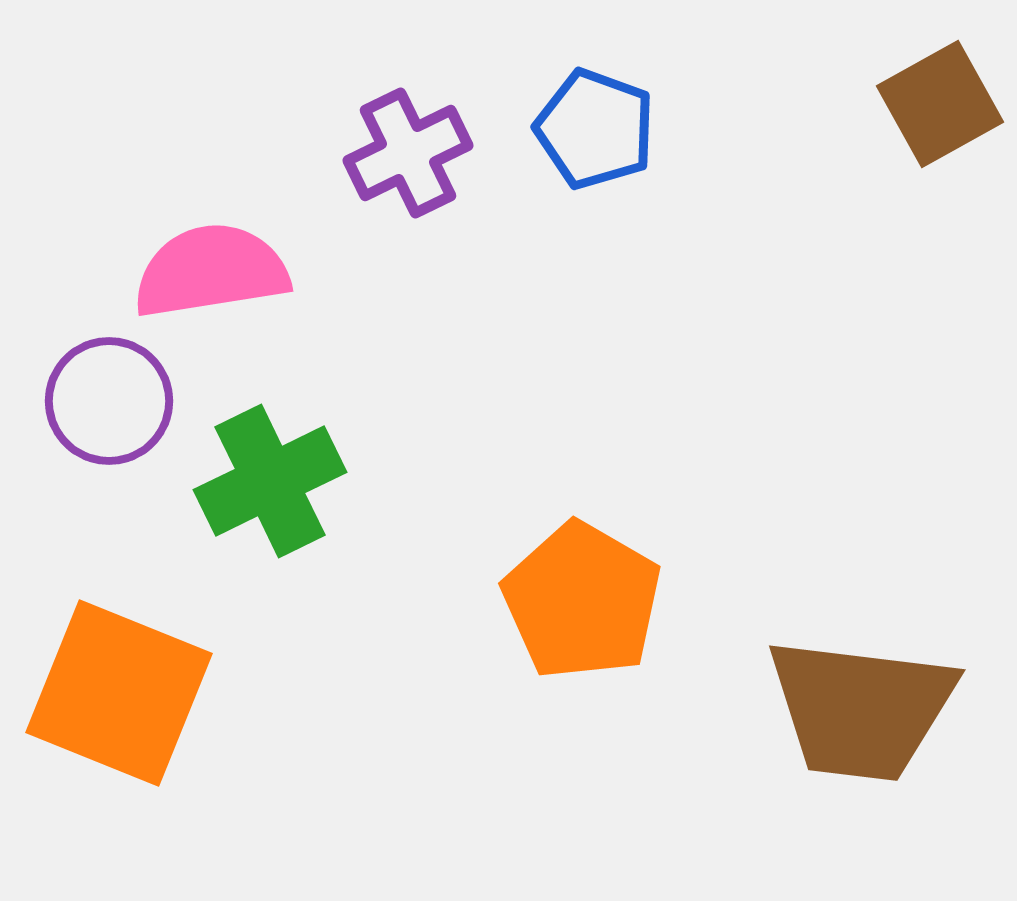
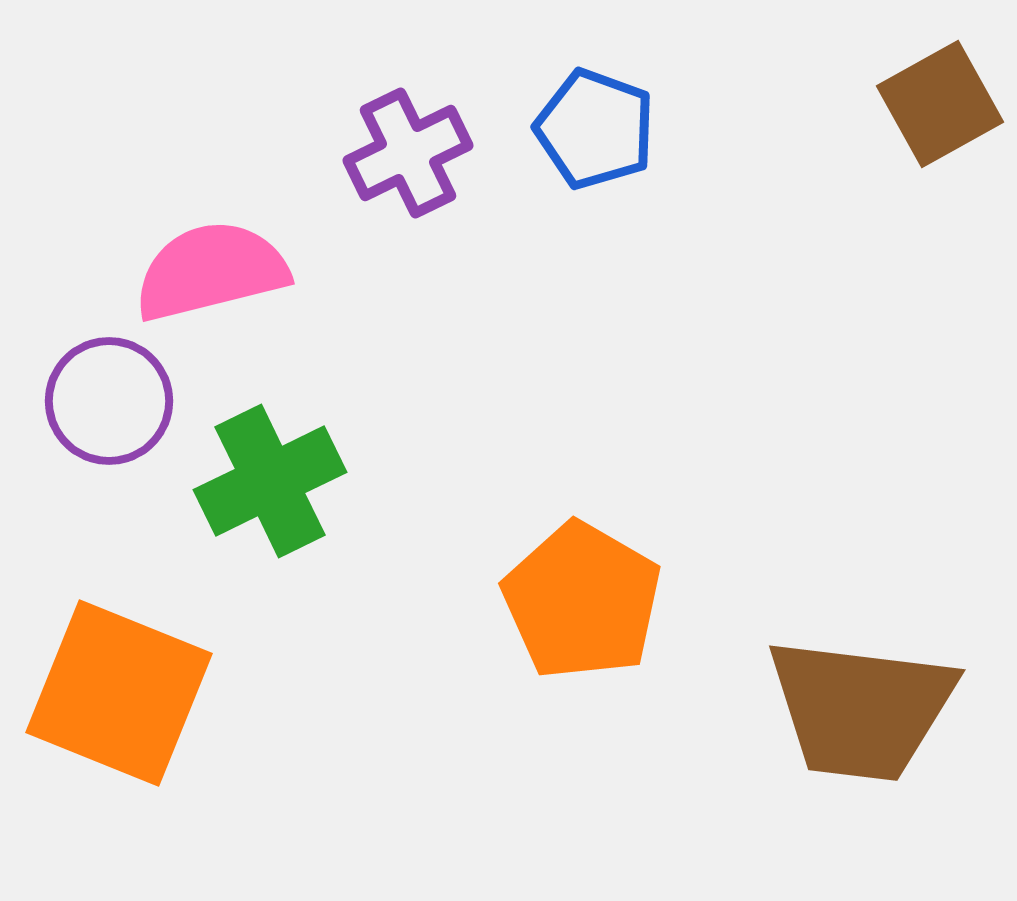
pink semicircle: rotated 5 degrees counterclockwise
